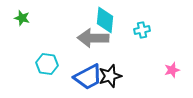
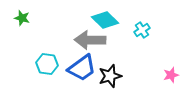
cyan diamond: rotated 52 degrees counterclockwise
cyan cross: rotated 21 degrees counterclockwise
gray arrow: moved 3 px left, 2 px down
pink star: moved 1 px left, 5 px down
blue trapezoid: moved 6 px left, 9 px up; rotated 8 degrees counterclockwise
